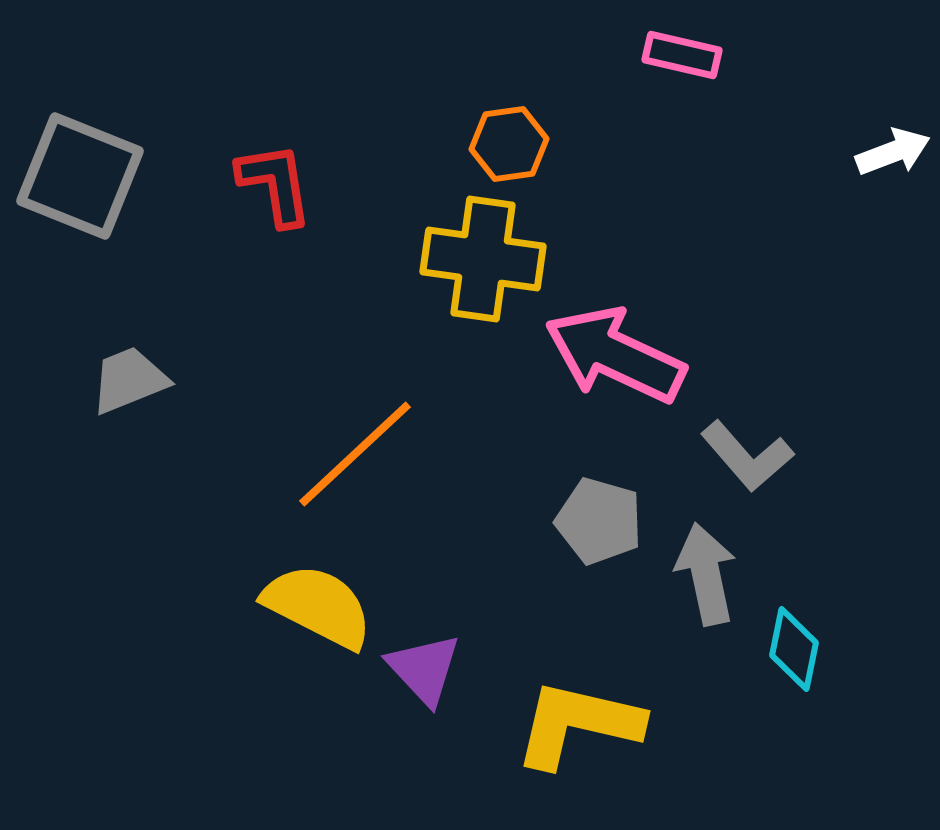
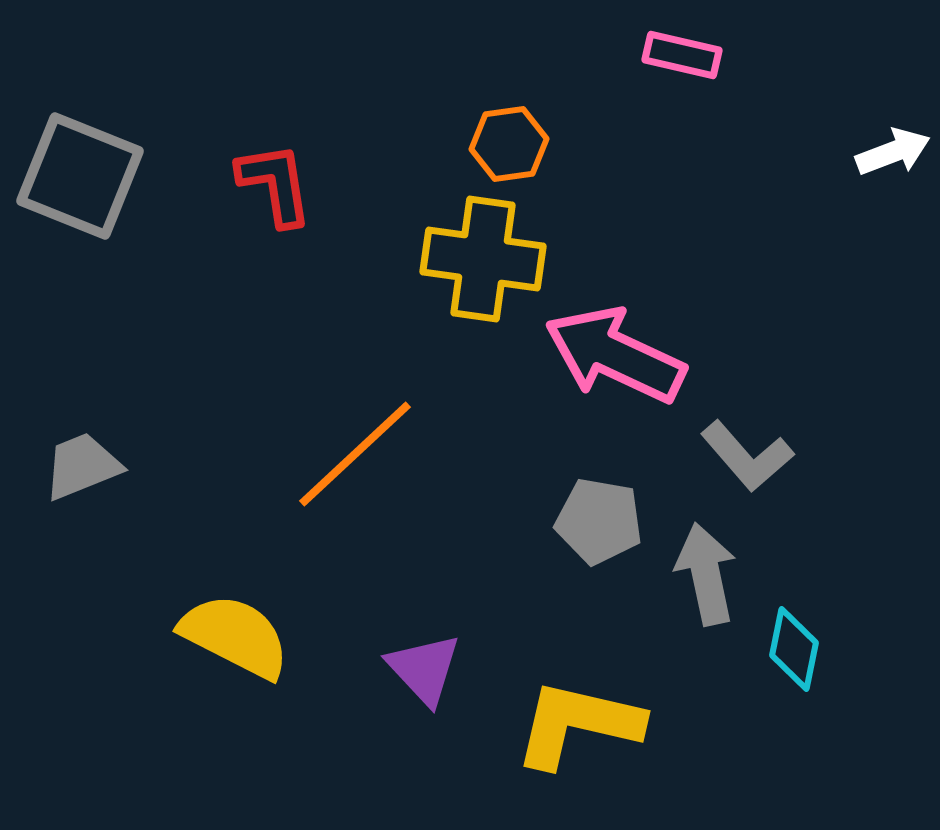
gray trapezoid: moved 47 px left, 86 px down
gray pentagon: rotated 6 degrees counterclockwise
yellow semicircle: moved 83 px left, 30 px down
